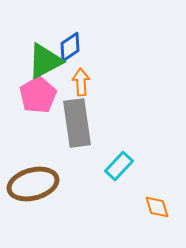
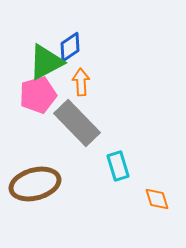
green triangle: moved 1 px right, 1 px down
pink pentagon: rotated 15 degrees clockwise
gray rectangle: rotated 36 degrees counterclockwise
cyan rectangle: moved 1 px left; rotated 60 degrees counterclockwise
brown ellipse: moved 2 px right
orange diamond: moved 8 px up
